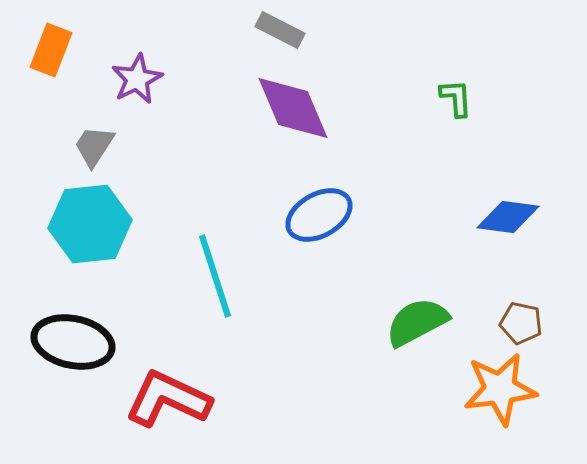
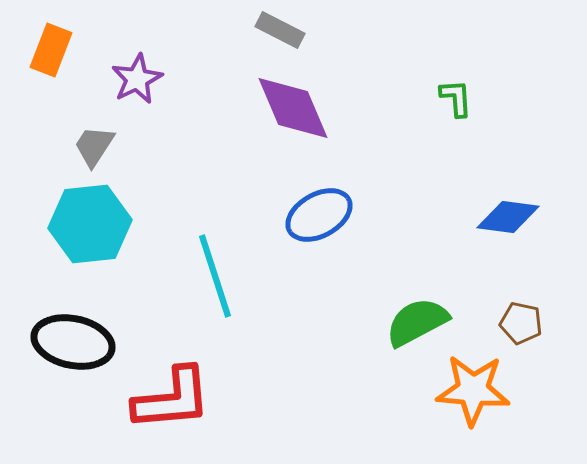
orange star: moved 27 px left, 1 px down; rotated 12 degrees clockwise
red L-shape: moved 4 px right; rotated 150 degrees clockwise
